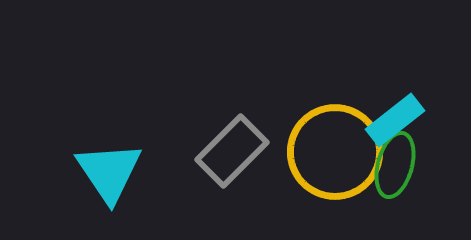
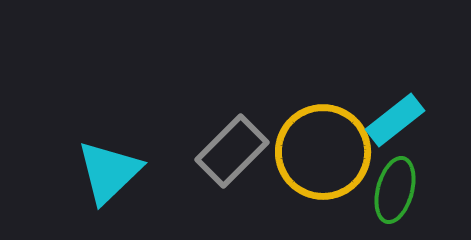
yellow circle: moved 12 px left
green ellipse: moved 25 px down
cyan triangle: rotated 20 degrees clockwise
